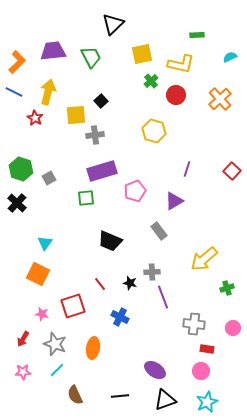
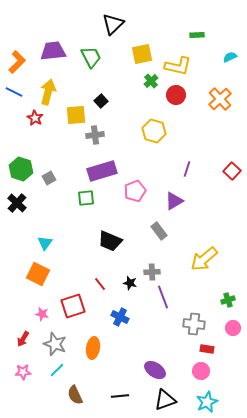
yellow L-shape at (181, 64): moved 3 px left, 2 px down
green cross at (227, 288): moved 1 px right, 12 px down
